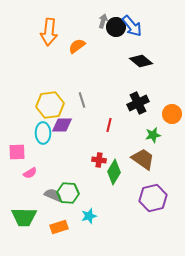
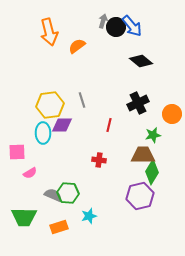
orange arrow: rotated 20 degrees counterclockwise
brown trapezoid: moved 4 px up; rotated 35 degrees counterclockwise
green diamond: moved 38 px right
purple hexagon: moved 13 px left, 2 px up
